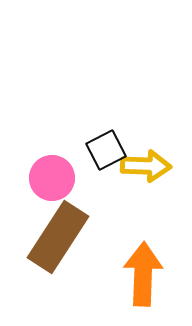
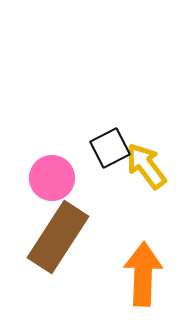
black square: moved 4 px right, 2 px up
yellow arrow: rotated 129 degrees counterclockwise
